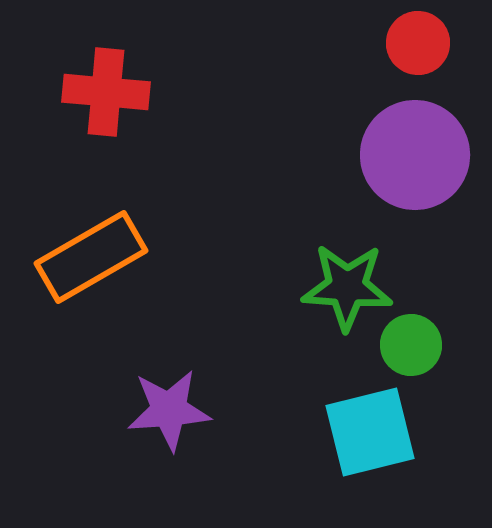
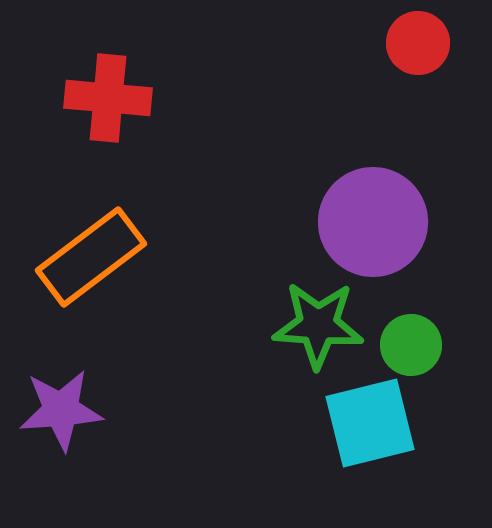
red cross: moved 2 px right, 6 px down
purple circle: moved 42 px left, 67 px down
orange rectangle: rotated 7 degrees counterclockwise
green star: moved 29 px left, 38 px down
purple star: moved 108 px left
cyan square: moved 9 px up
